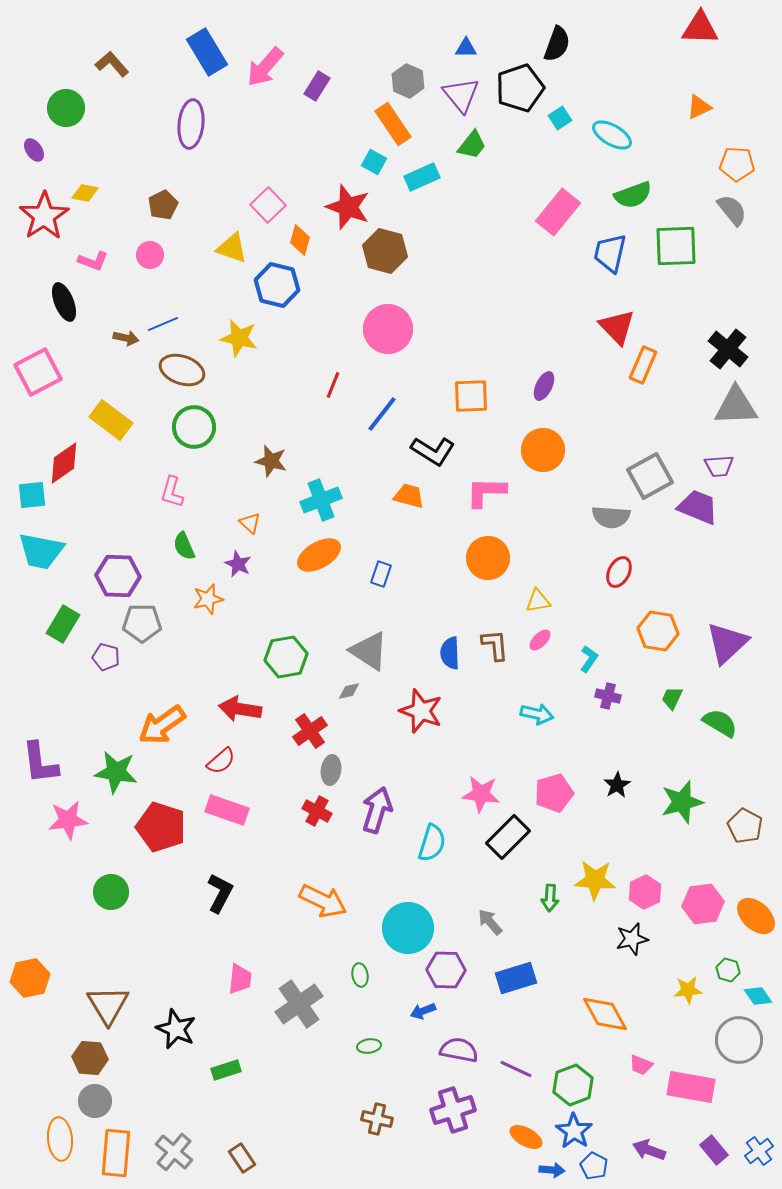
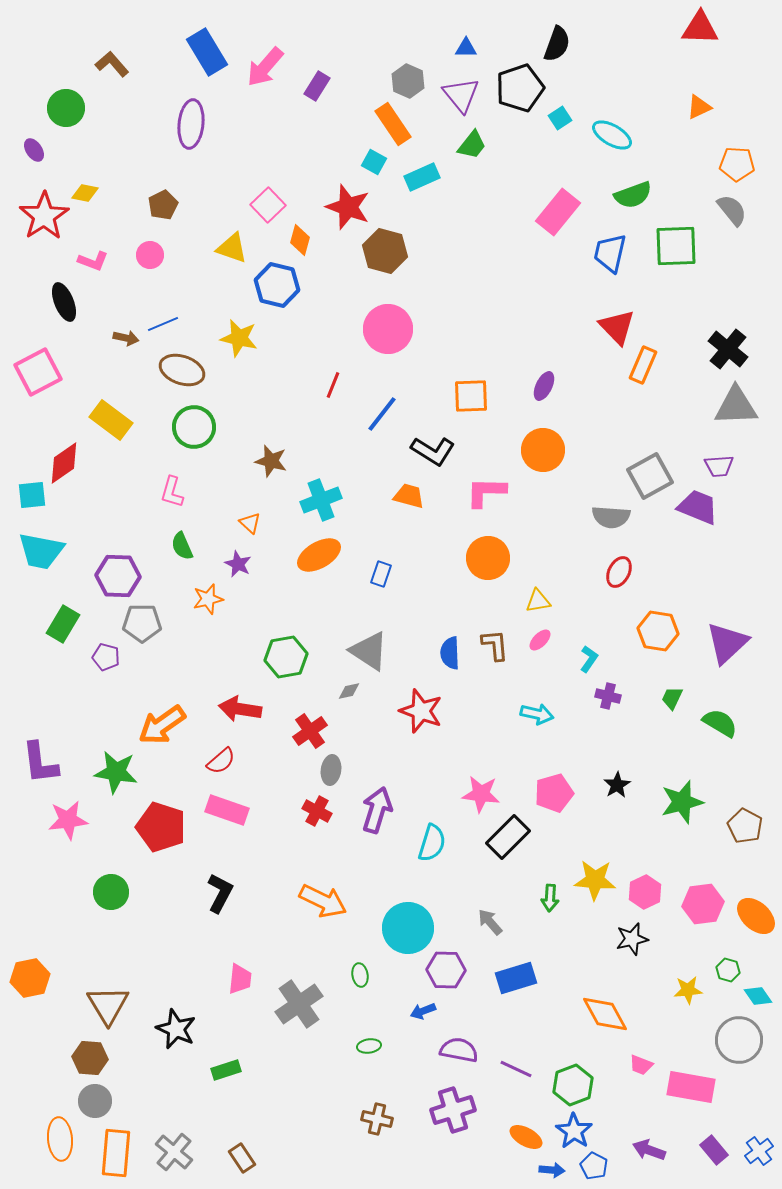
green semicircle at (184, 546): moved 2 px left
